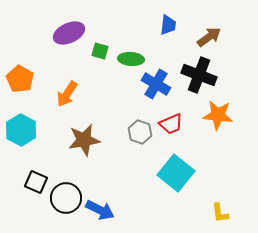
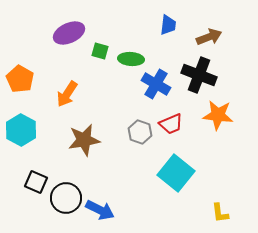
brown arrow: rotated 15 degrees clockwise
